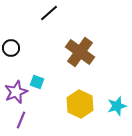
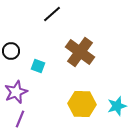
black line: moved 3 px right, 1 px down
black circle: moved 3 px down
cyan square: moved 1 px right, 16 px up
yellow hexagon: moved 2 px right; rotated 24 degrees counterclockwise
purple line: moved 1 px left, 1 px up
